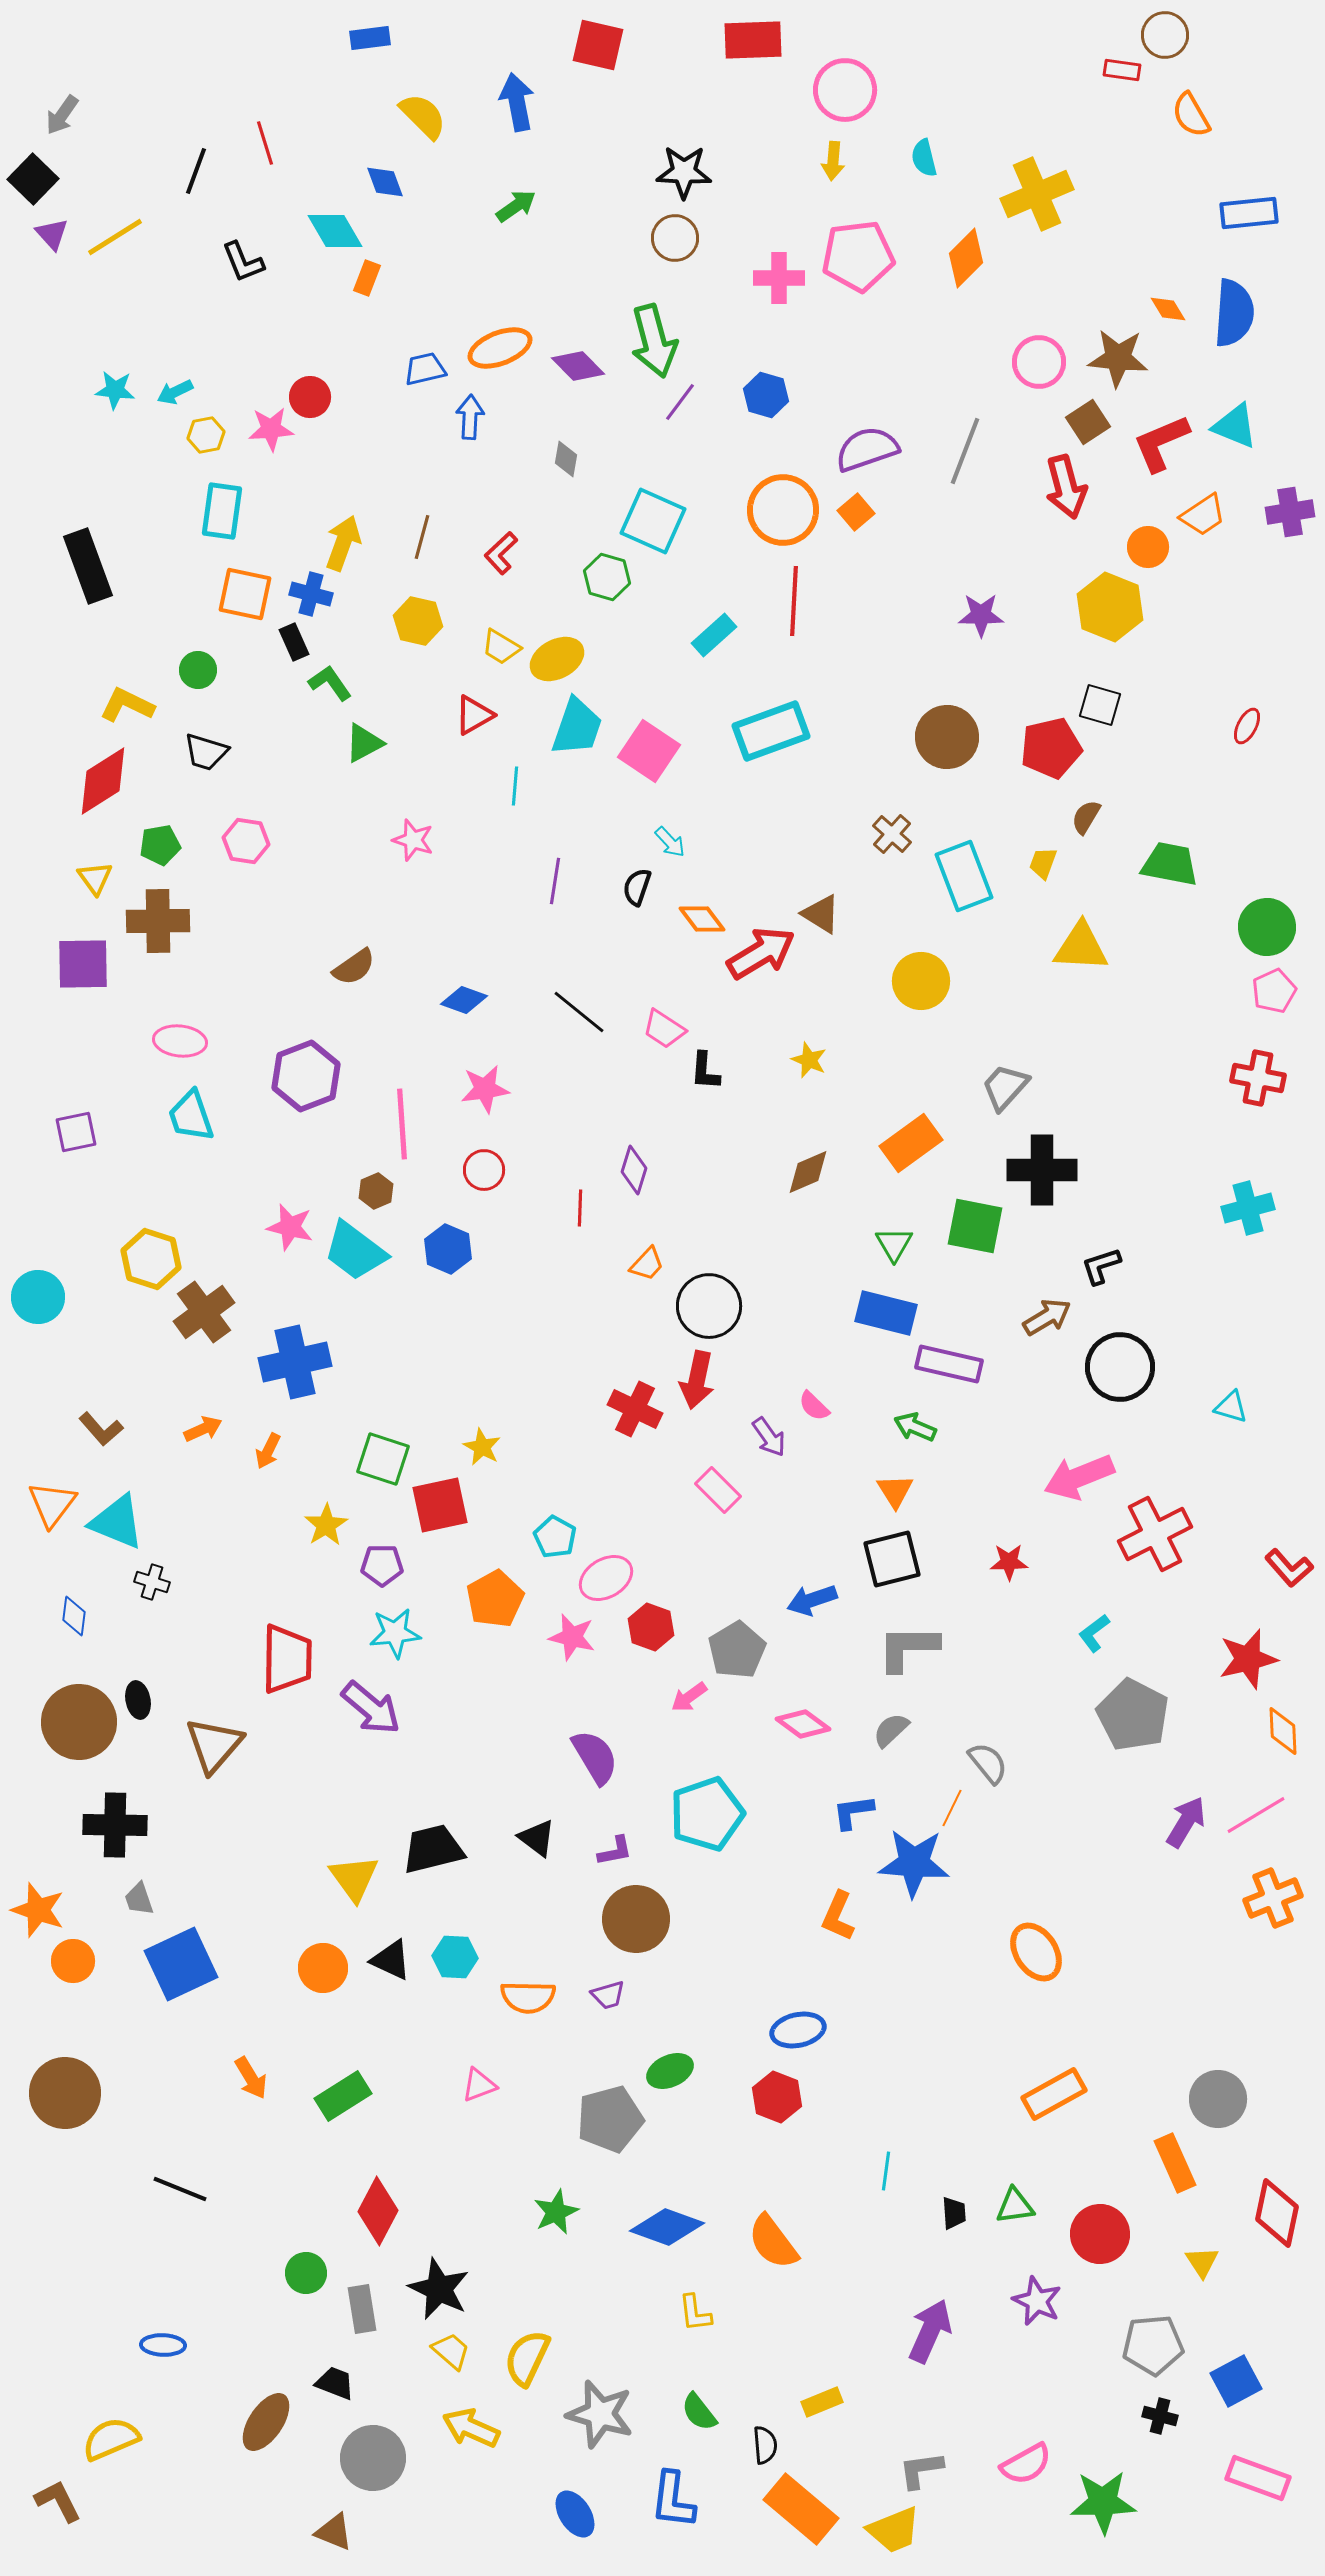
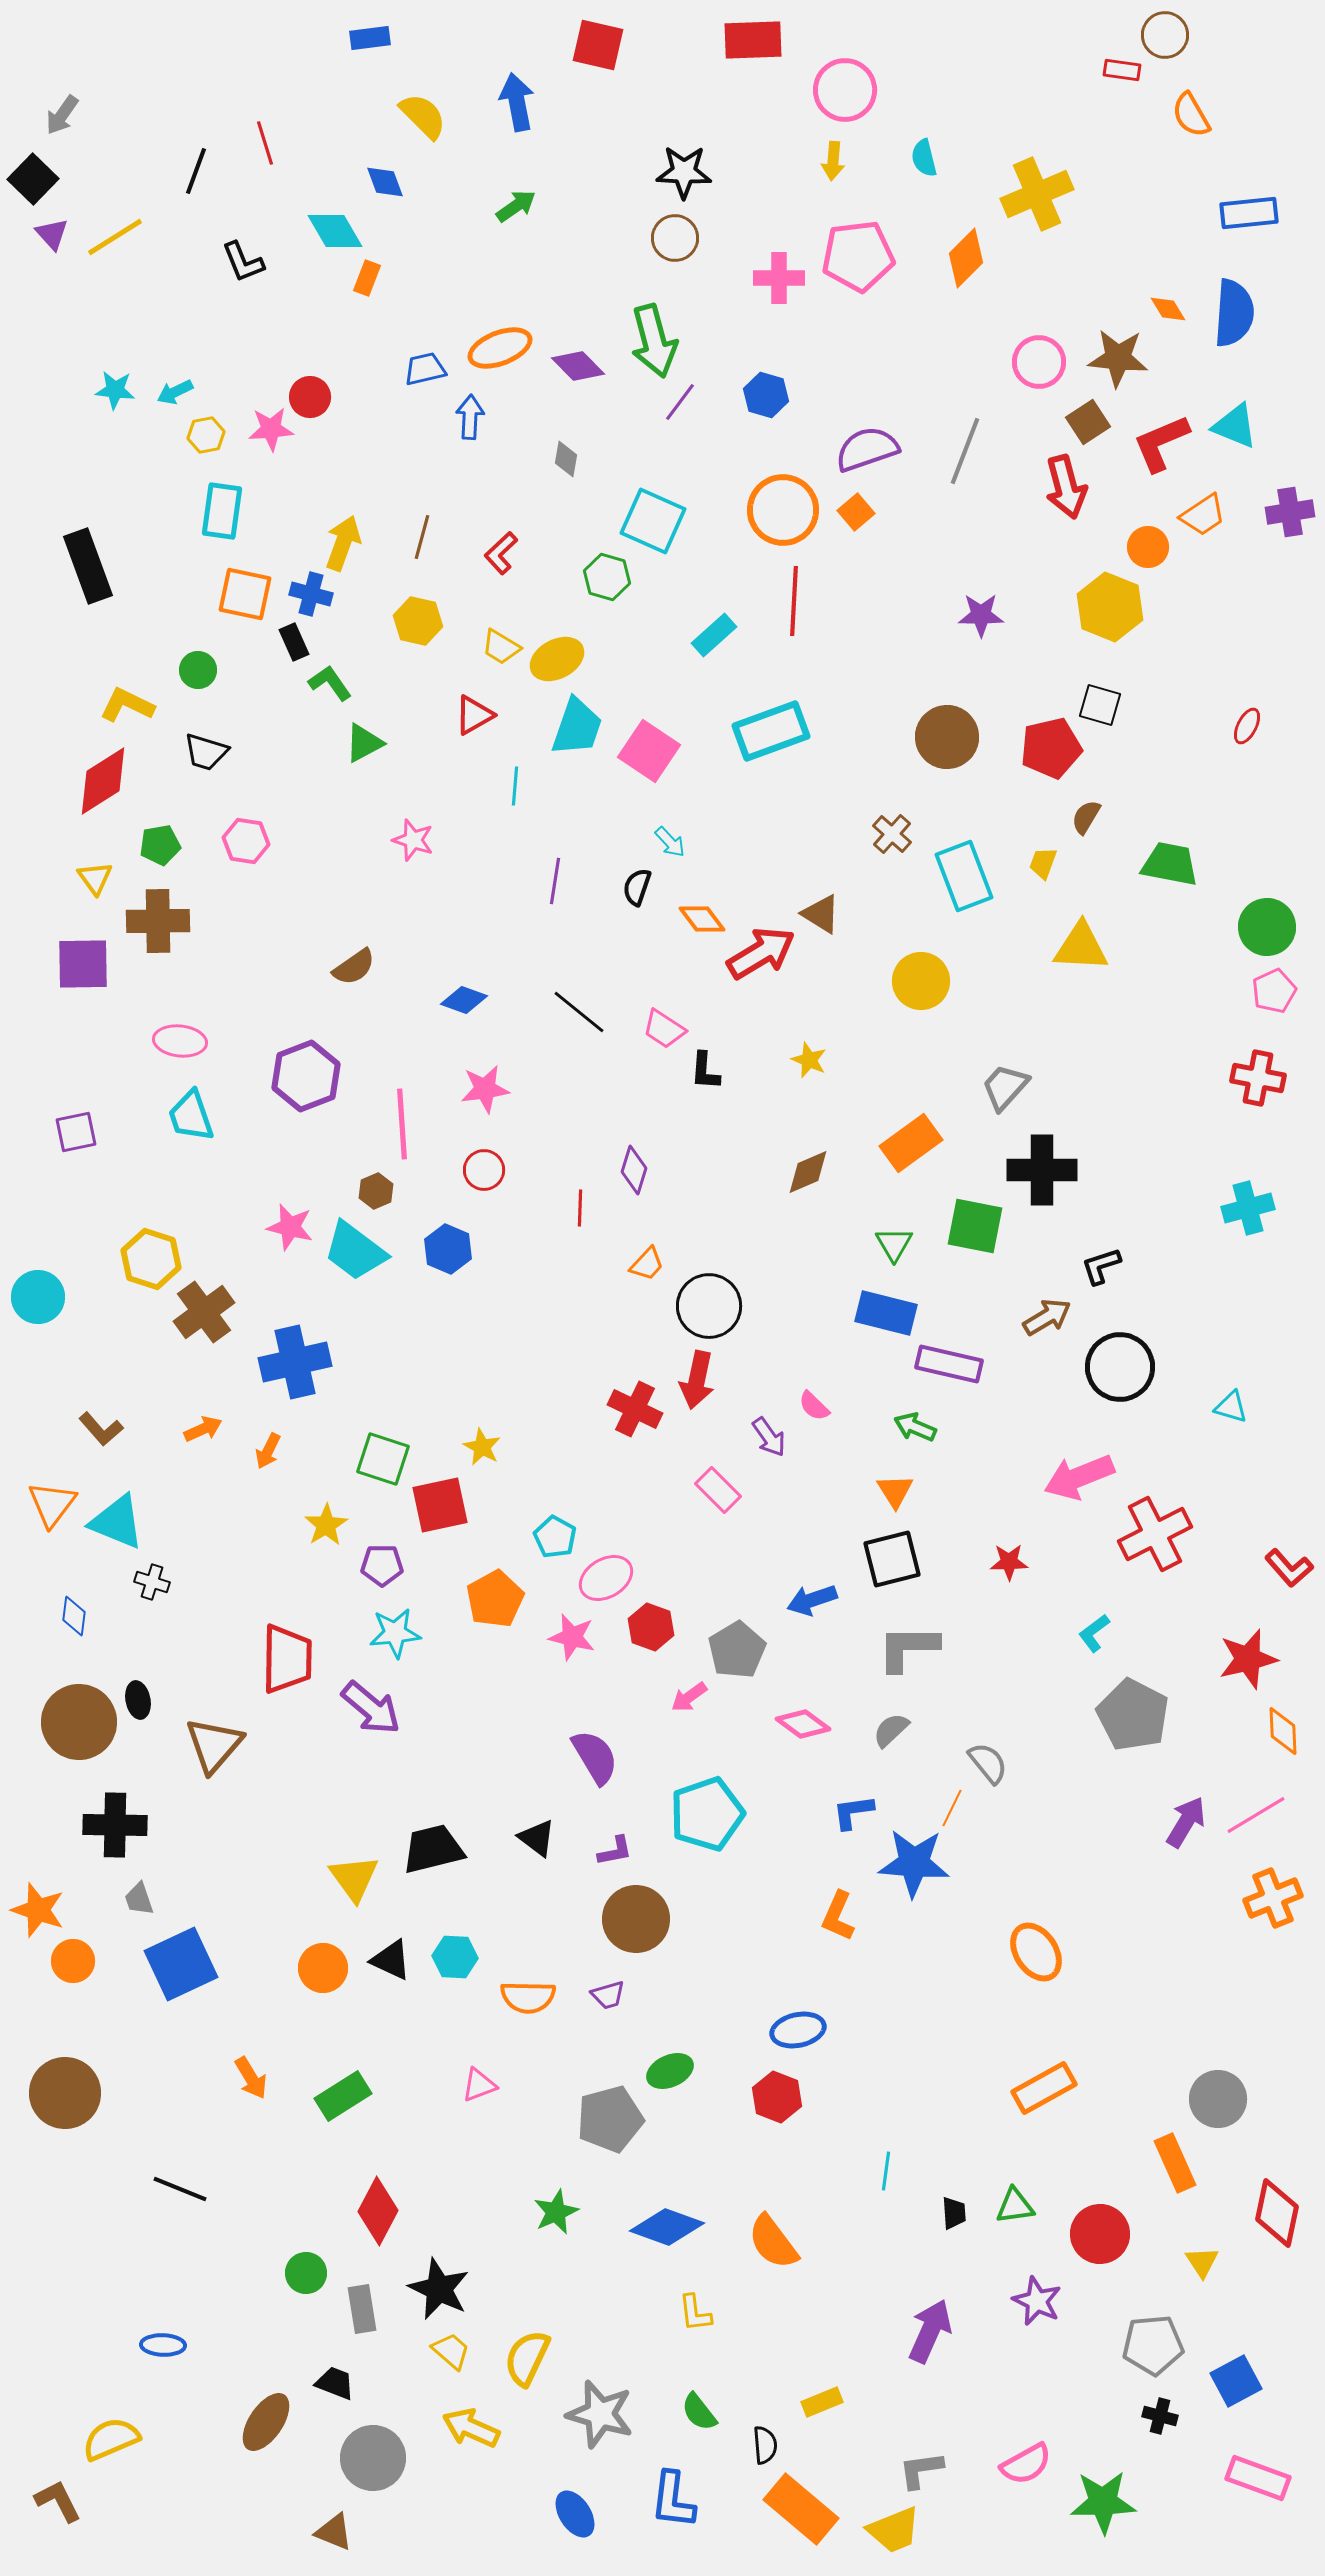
orange rectangle at (1054, 2094): moved 10 px left, 6 px up
